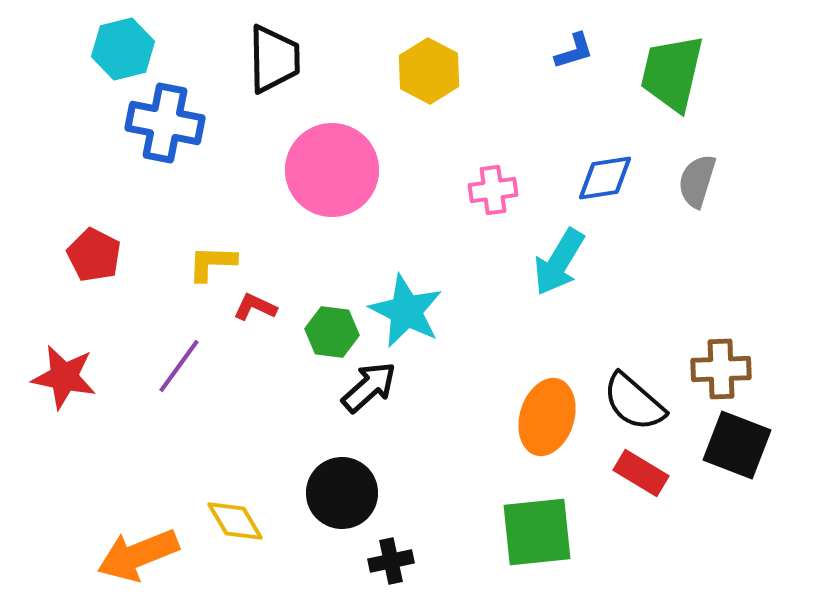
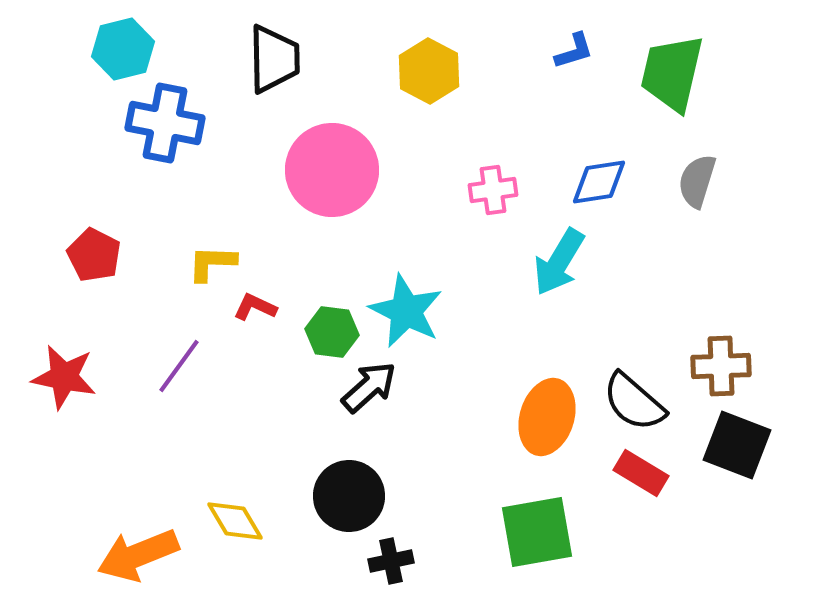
blue diamond: moved 6 px left, 4 px down
brown cross: moved 3 px up
black circle: moved 7 px right, 3 px down
green square: rotated 4 degrees counterclockwise
